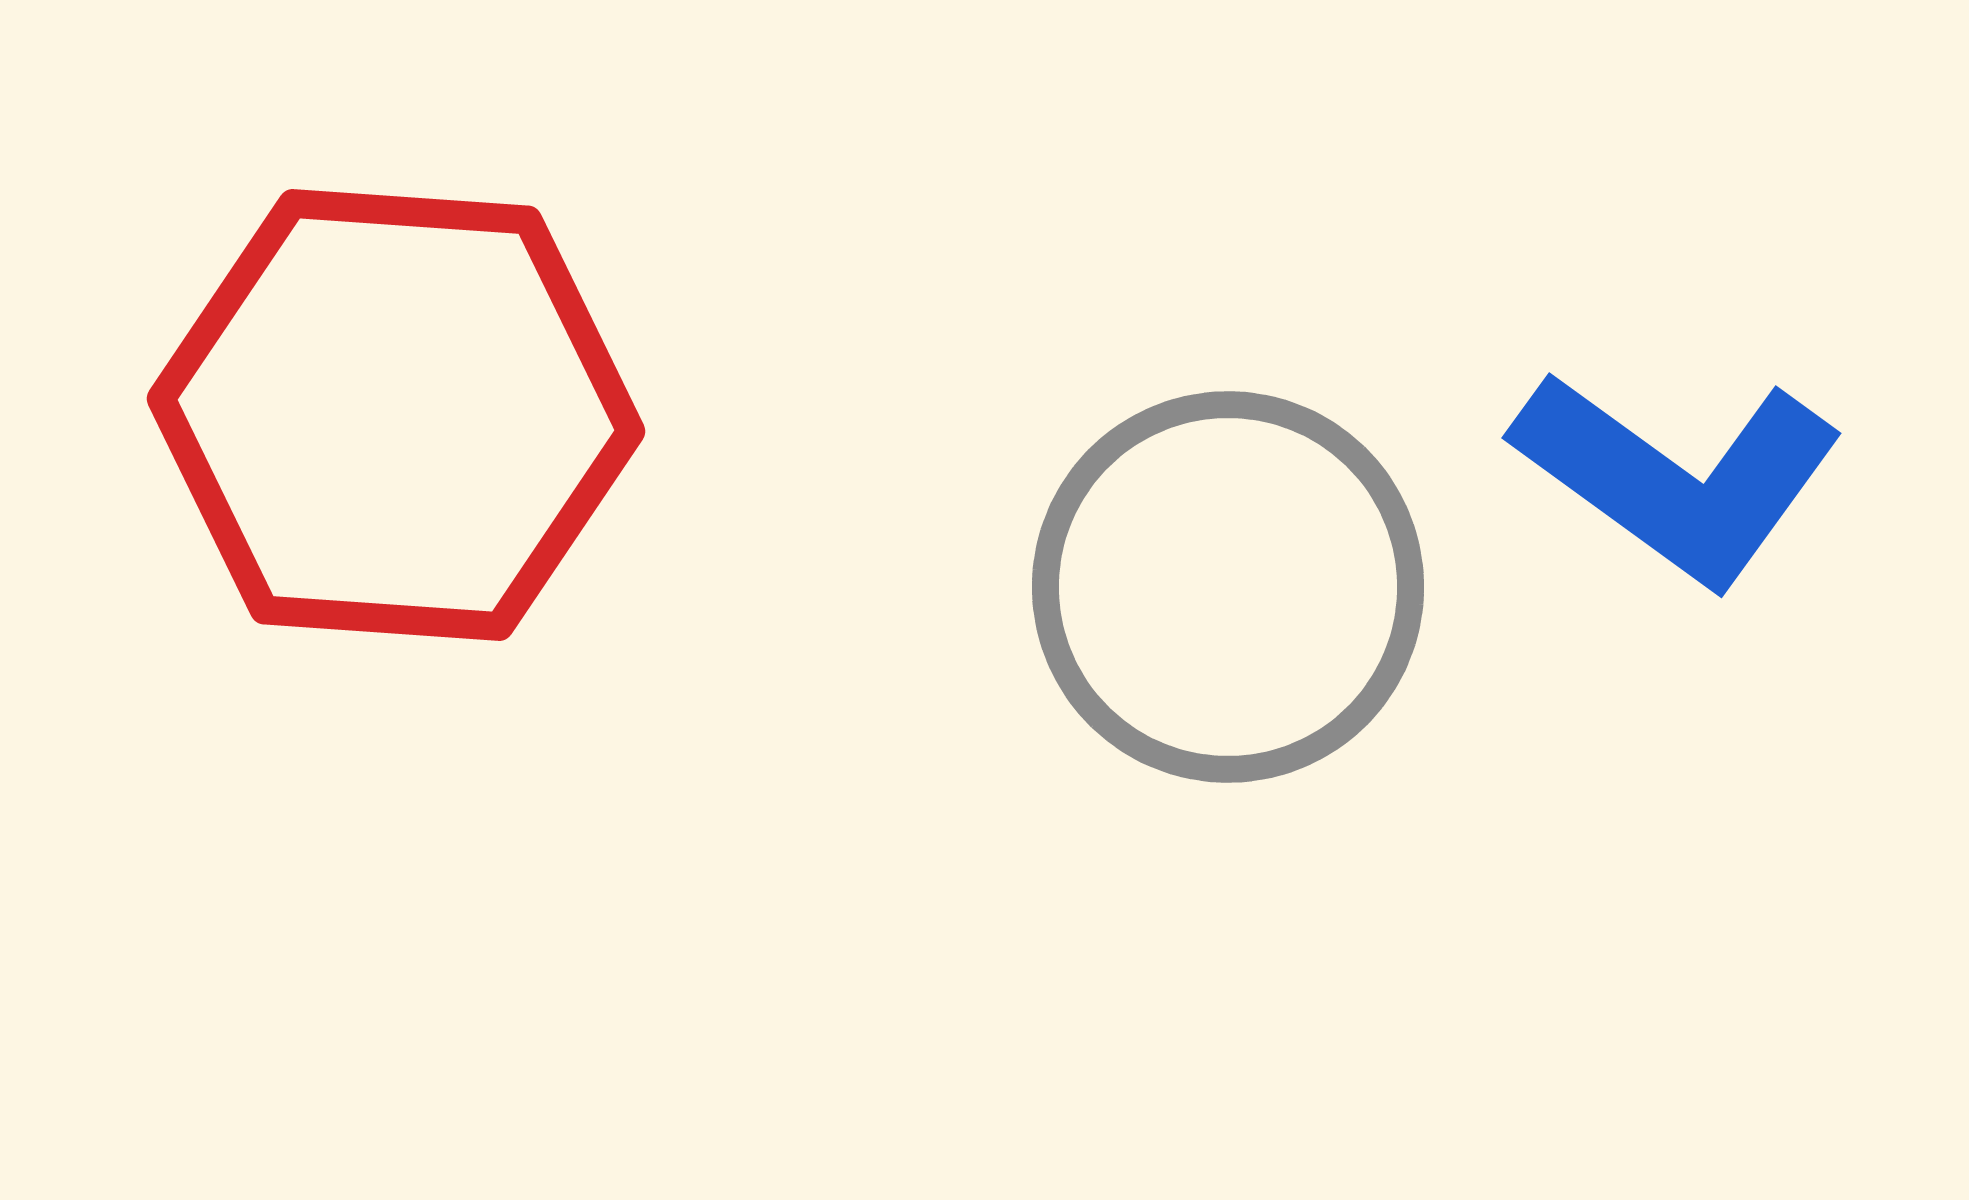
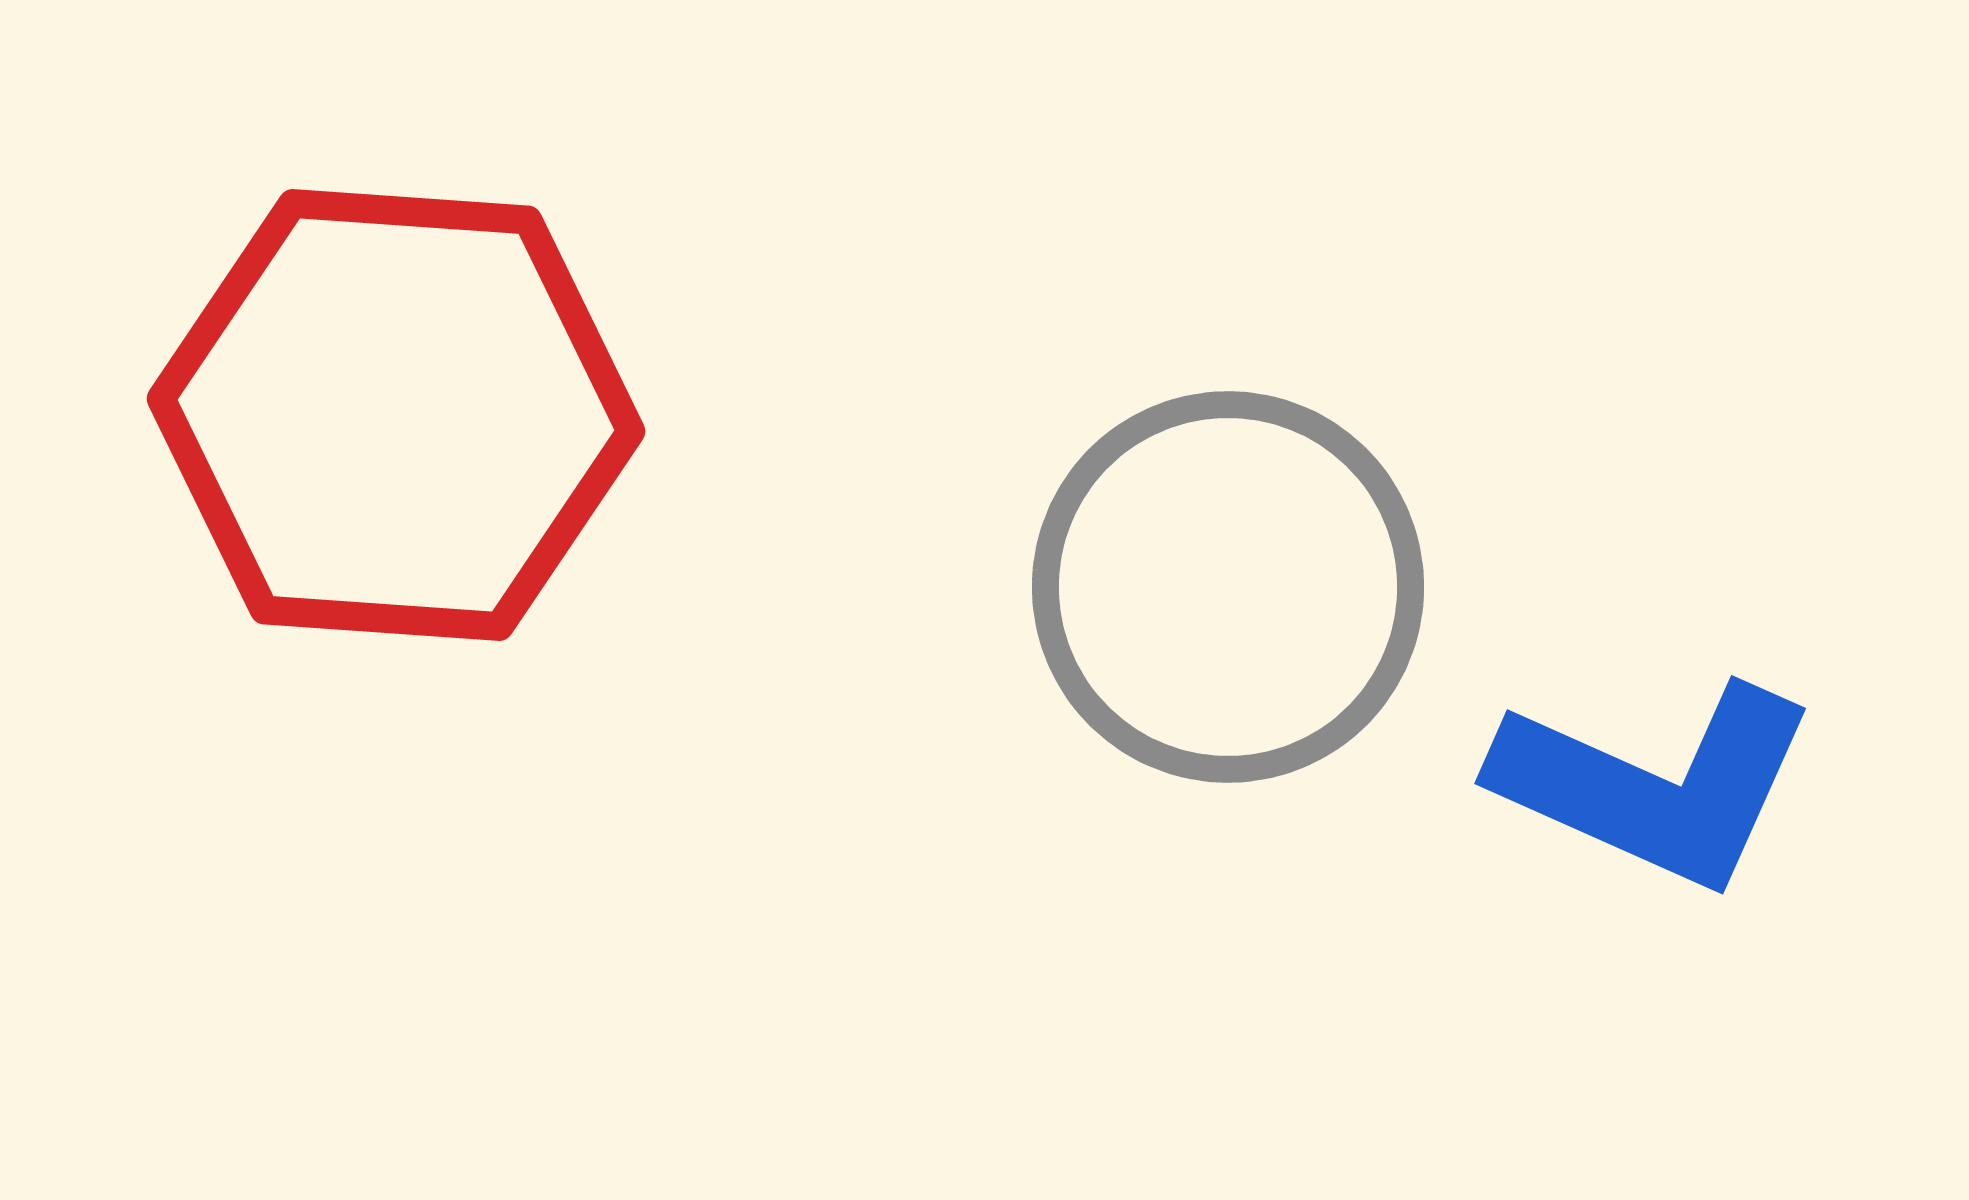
blue L-shape: moved 23 px left, 308 px down; rotated 12 degrees counterclockwise
